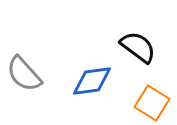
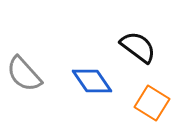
blue diamond: rotated 63 degrees clockwise
